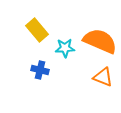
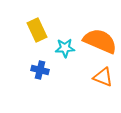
yellow rectangle: rotated 15 degrees clockwise
